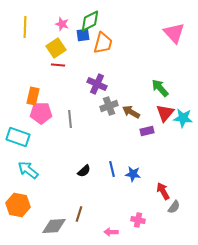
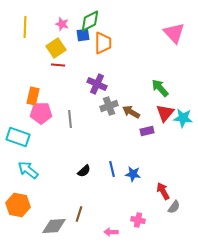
orange trapezoid: rotated 15 degrees counterclockwise
